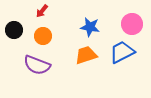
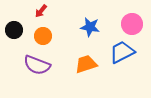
red arrow: moved 1 px left
orange trapezoid: moved 9 px down
